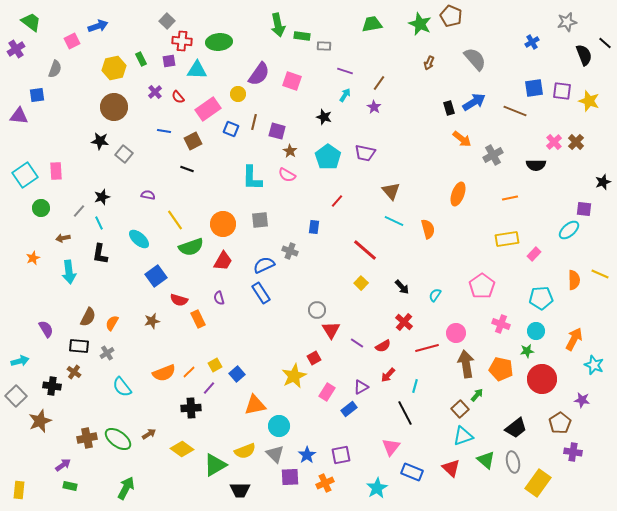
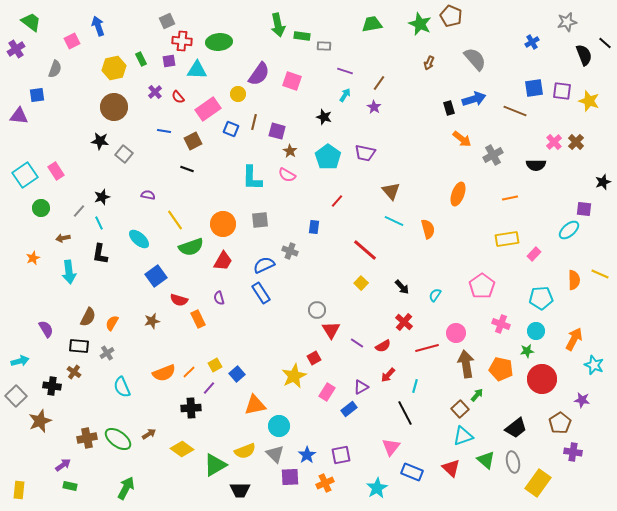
gray square at (167, 21): rotated 21 degrees clockwise
blue arrow at (98, 26): rotated 90 degrees counterclockwise
blue arrow at (474, 102): moved 3 px up; rotated 15 degrees clockwise
pink rectangle at (56, 171): rotated 30 degrees counterclockwise
cyan semicircle at (122, 387): rotated 15 degrees clockwise
